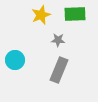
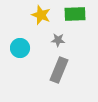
yellow star: rotated 30 degrees counterclockwise
cyan circle: moved 5 px right, 12 px up
